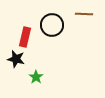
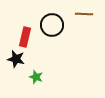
green star: rotated 16 degrees counterclockwise
